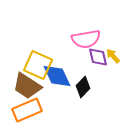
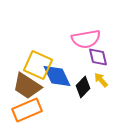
yellow arrow: moved 12 px left, 24 px down
